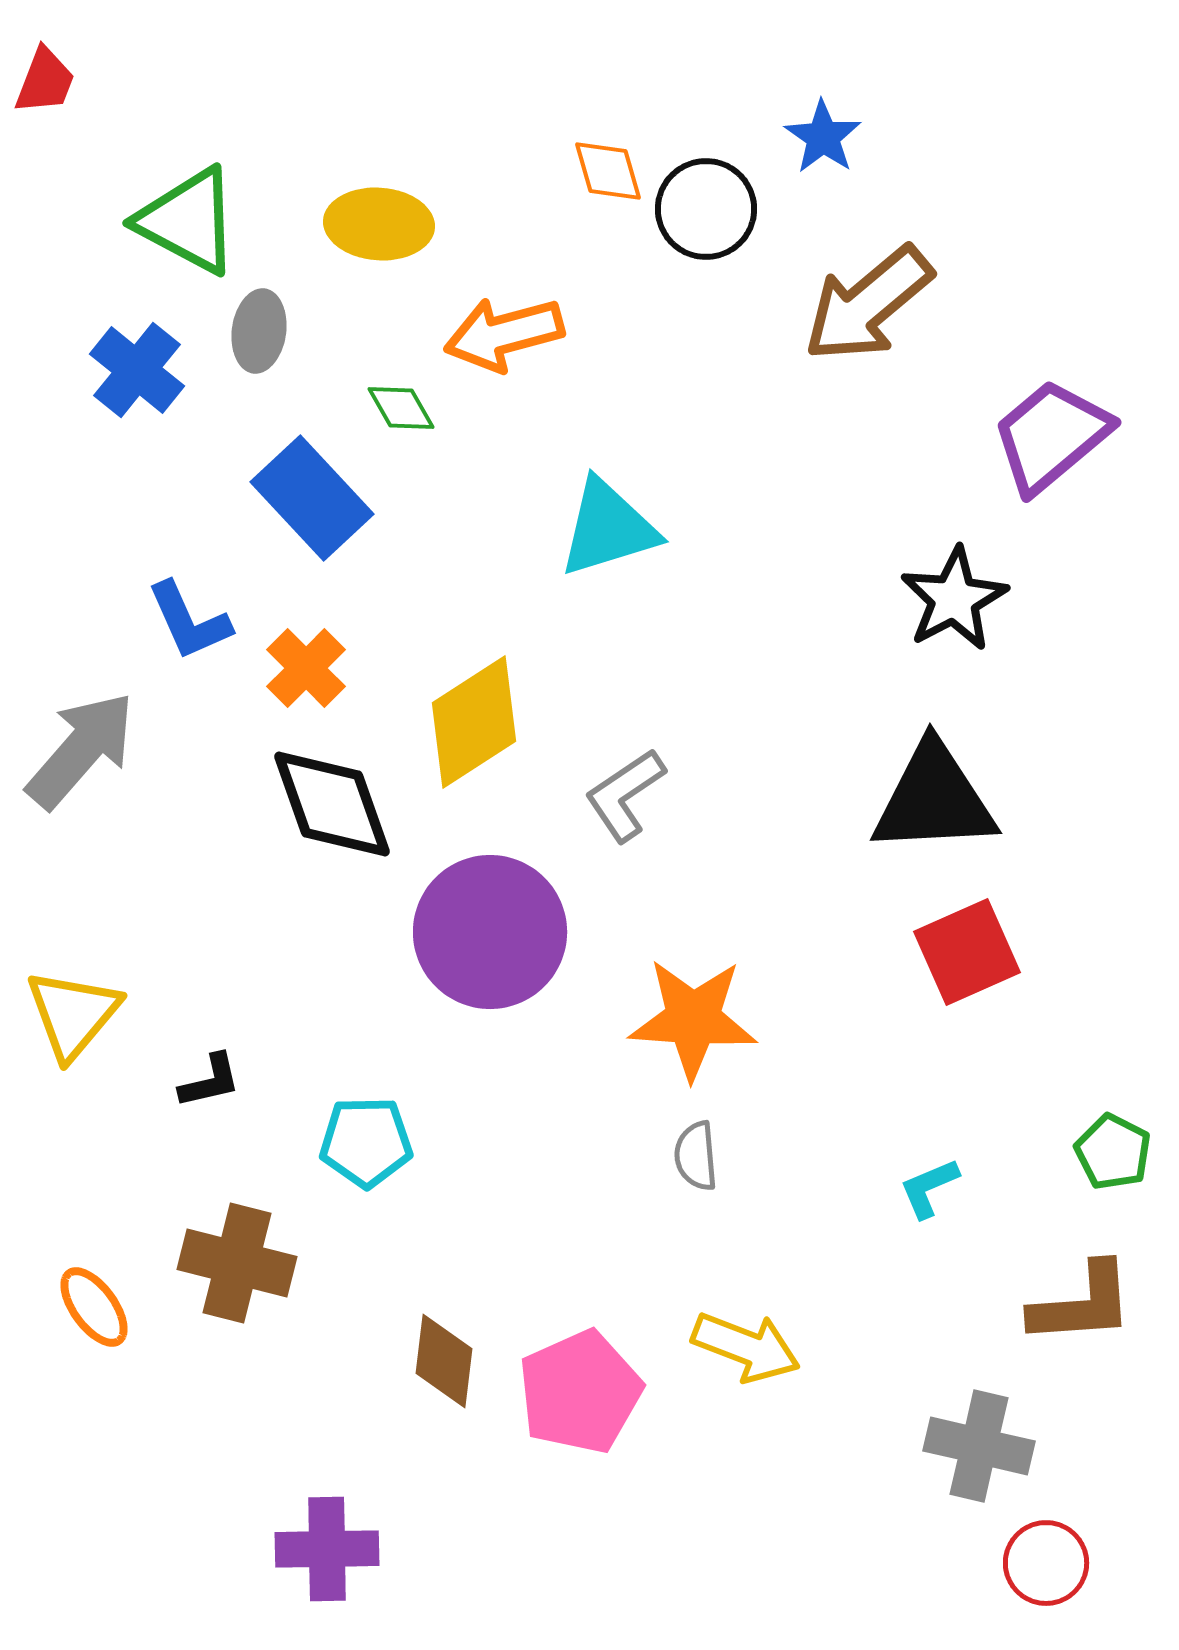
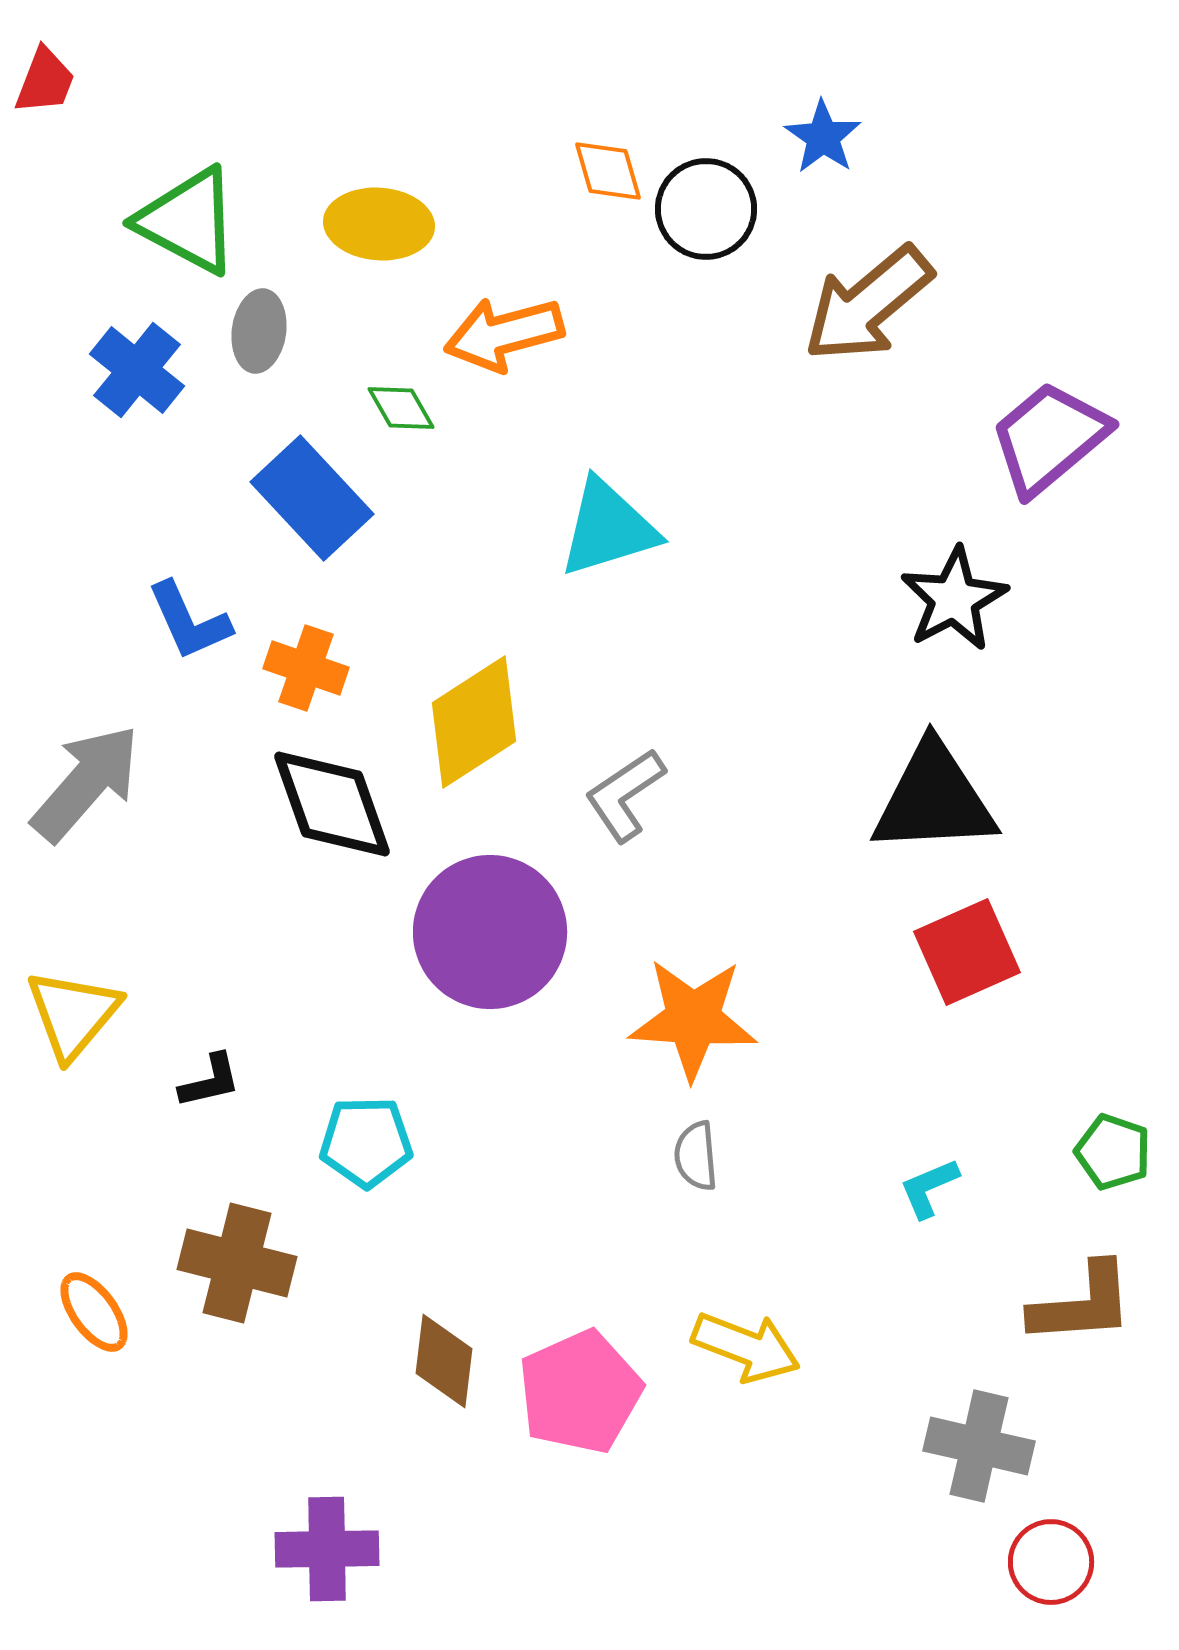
purple trapezoid: moved 2 px left, 2 px down
orange cross: rotated 26 degrees counterclockwise
gray arrow: moved 5 px right, 33 px down
green pentagon: rotated 8 degrees counterclockwise
orange ellipse: moved 5 px down
red circle: moved 5 px right, 1 px up
